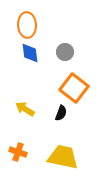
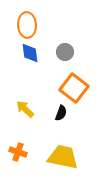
yellow arrow: rotated 12 degrees clockwise
